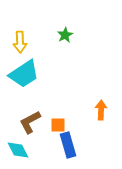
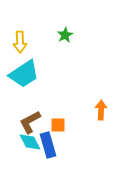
blue rectangle: moved 20 px left
cyan diamond: moved 12 px right, 8 px up
